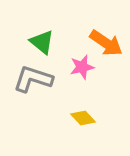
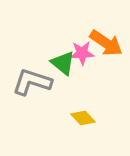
green triangle: moved 21 px right, 21 px down
pink star: moved 14 px up; rotated 10 degrees clockwise
gray L-shape: moved 1 px left, 3 px down
